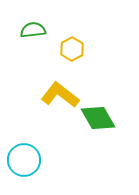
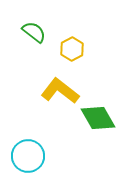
green semicircle: moved 1 px right, 2 px down; rotated 45 degrees clockwise
yellow L-shape: moved 4 px up
cyan circle: moved 4 px right, 4 px up
